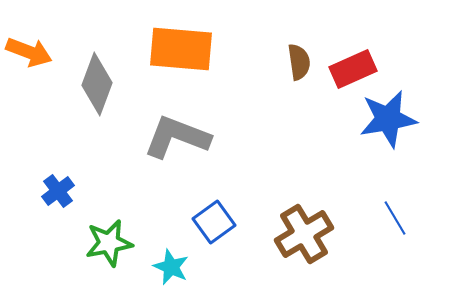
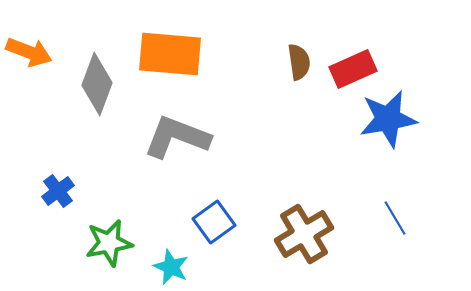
orange rectangle: moved 11 px left, 5 px down
